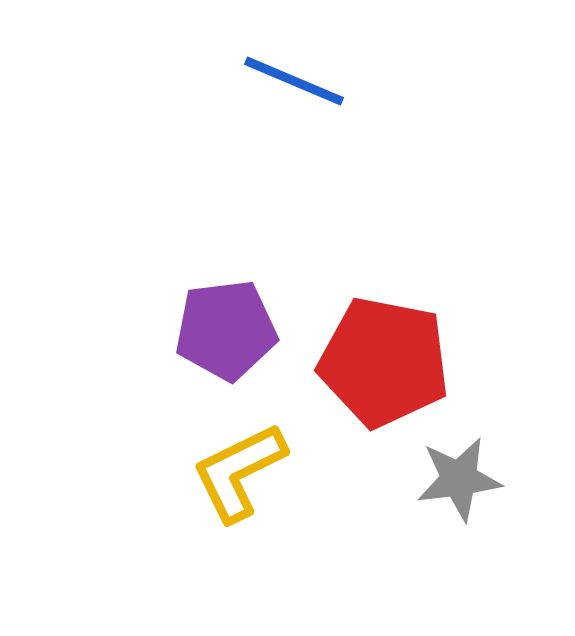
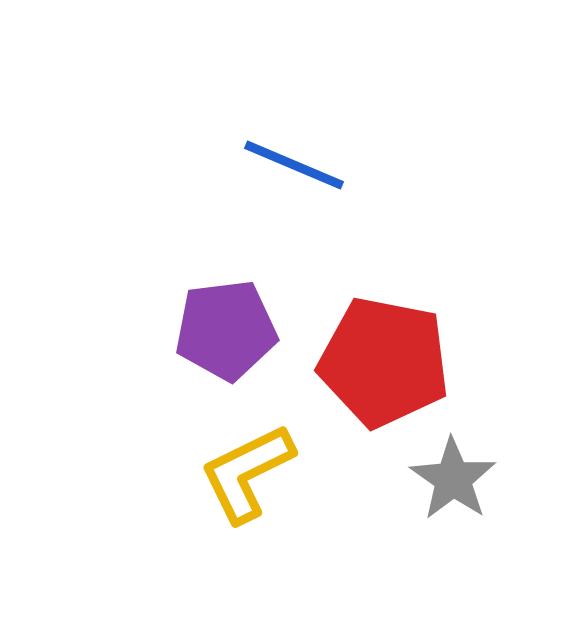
blue line: moved 84 px down
yellow L-shape: moved 8 px right, 1 px down
gray star: moved 6 px left; rotated 30 degrees counterclockwise
